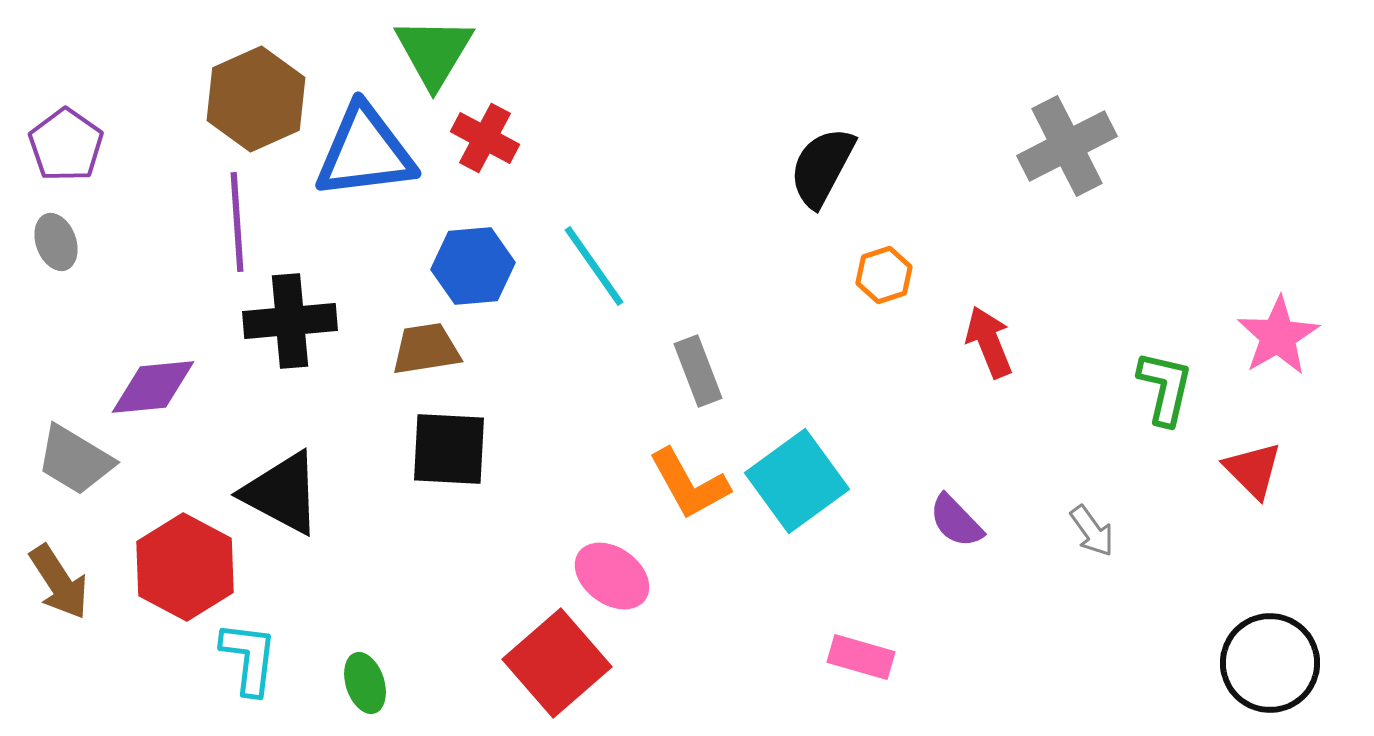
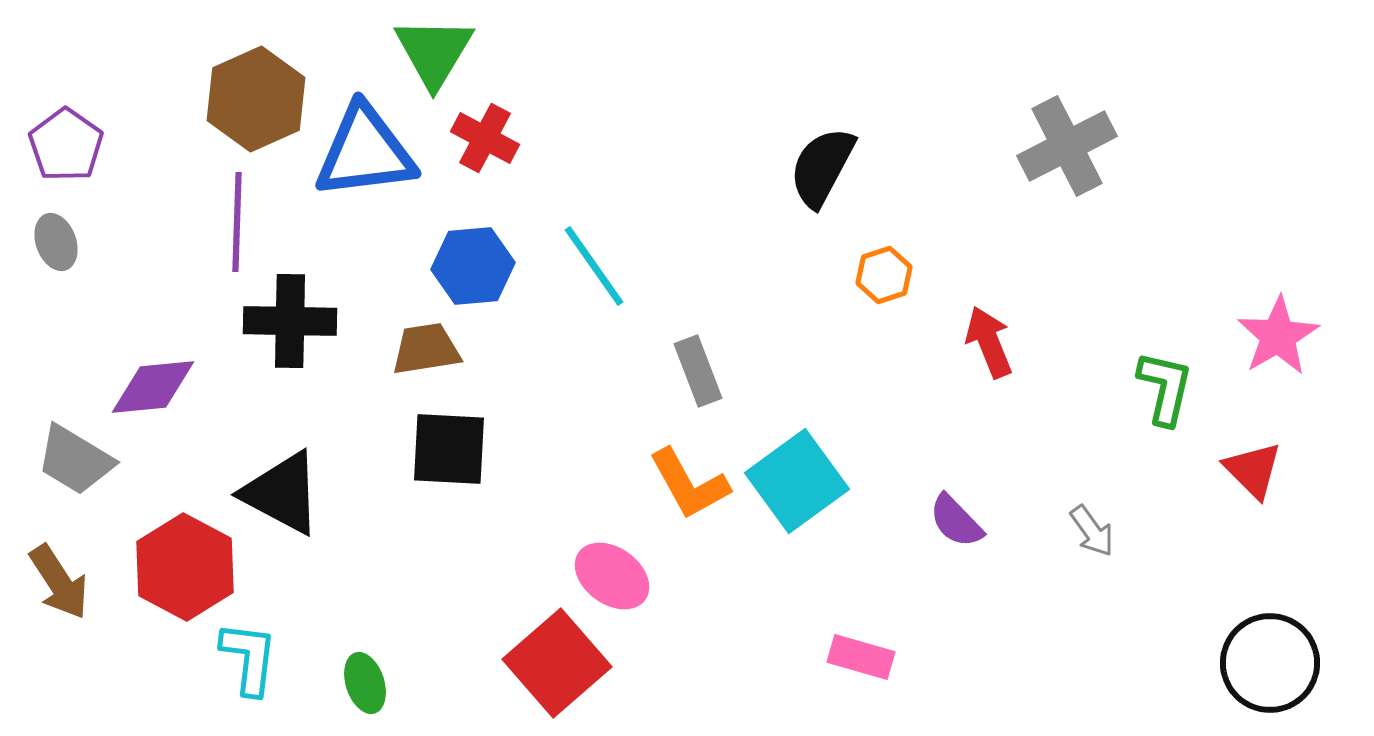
purple line: rotated 6 degrees clockwise
black cross: rotated 6 degrees clockwise
